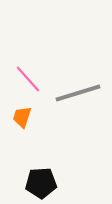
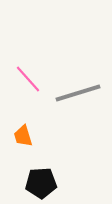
orange trapezoid: moved 1 px right, 19 px down; rotated 35 degrees counterclockwise
